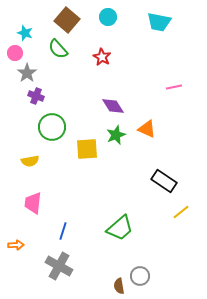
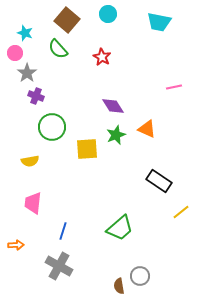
cyan circle: moved 3 px up
black rectangle: moved 5 px left
